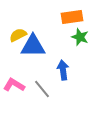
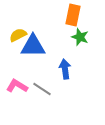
orange rectangle: moved 1 px right, 2 px up; rotated 70 degrees counterclockwise
blue arrow: moved 2 px right, 1 px up
pink L-shape: moved 3 px right, 1 px down
gray line: rotated 18 degrees counterclockwise
